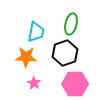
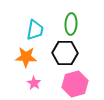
green ellipse: rotated 10 degrees counterclockwise
cyan trapezoid: moved 1 px left, 2 px up
black hexagon: rotated 20 degrees clockwise
pink hexagon: rotated 15 degrees counterclockwise
